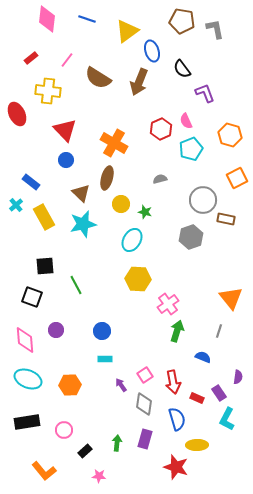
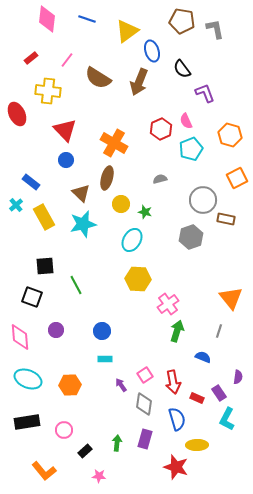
pink diamond at (25, 340): moved 5 px left, 3 px up
